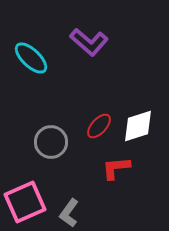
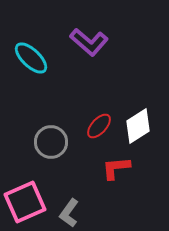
white diamond: rotated 15 degrees counterclockwise
